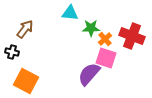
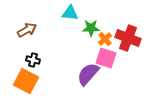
brown arrow: moved 2 px right, 1 px down; rotated 24 degrees clockwise
red cross: moved 4 px left, 2 px down
black cross: moved 21 px right, 8 px down
purple semicircle: moved 1 px left
